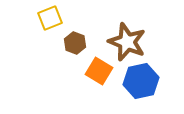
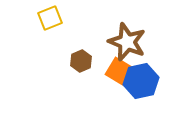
brown hexagon: moved 6 px right, 18 px down; rotated 15 degrees clockwise
orange square: moved 20 px right
